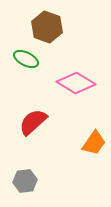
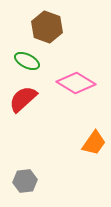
green ellipse: moved 1 px right, 2 px down
red semicircle: moved 10 px left, 23 px up
